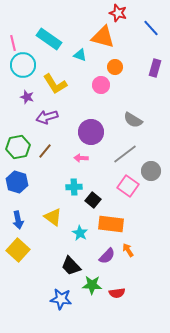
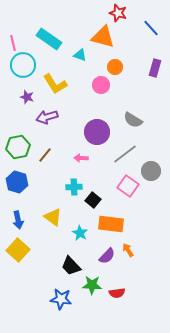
purple circle: moved 6 px right
brown line: moved 4 px down
